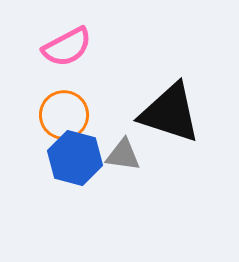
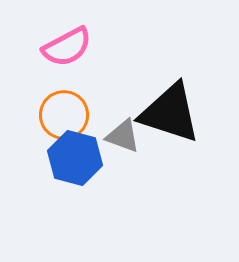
gray triangle: moved 19 px up; rotated 12 degrees clockwise
